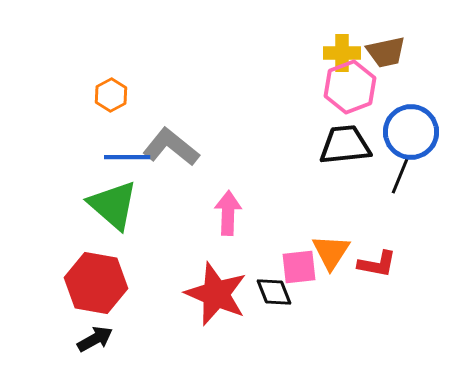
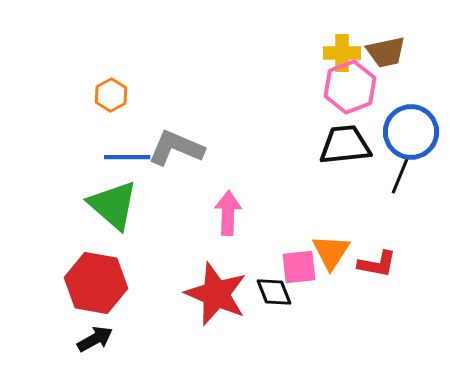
gray L-shape: moved 5 px right, 1 px down; rotated 16 degrees counterclockwise
